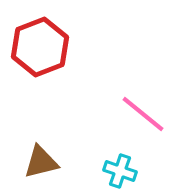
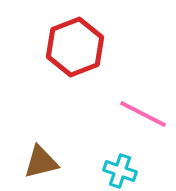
red hexagon: moved 35 px right
pink line: rotated 12 degrees counterclockwise
